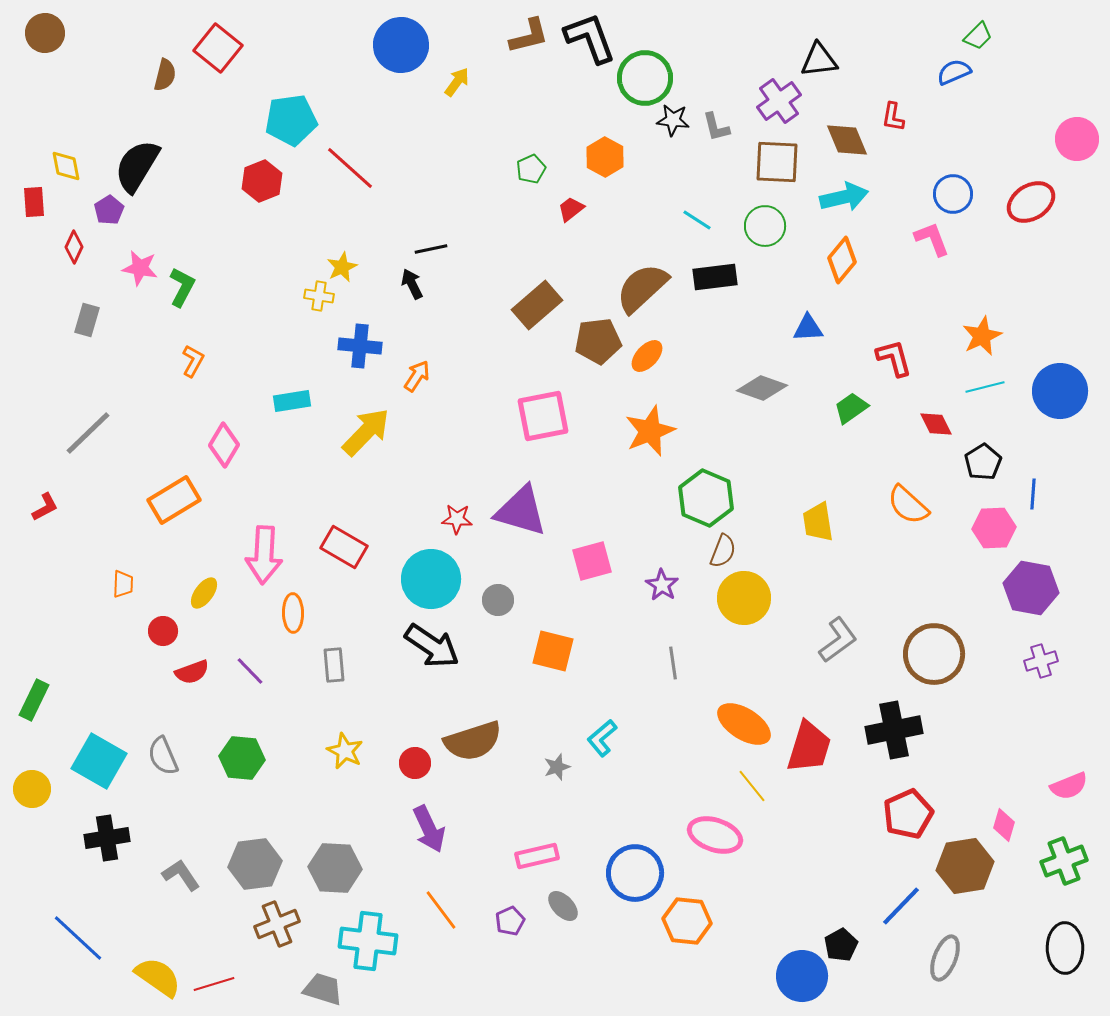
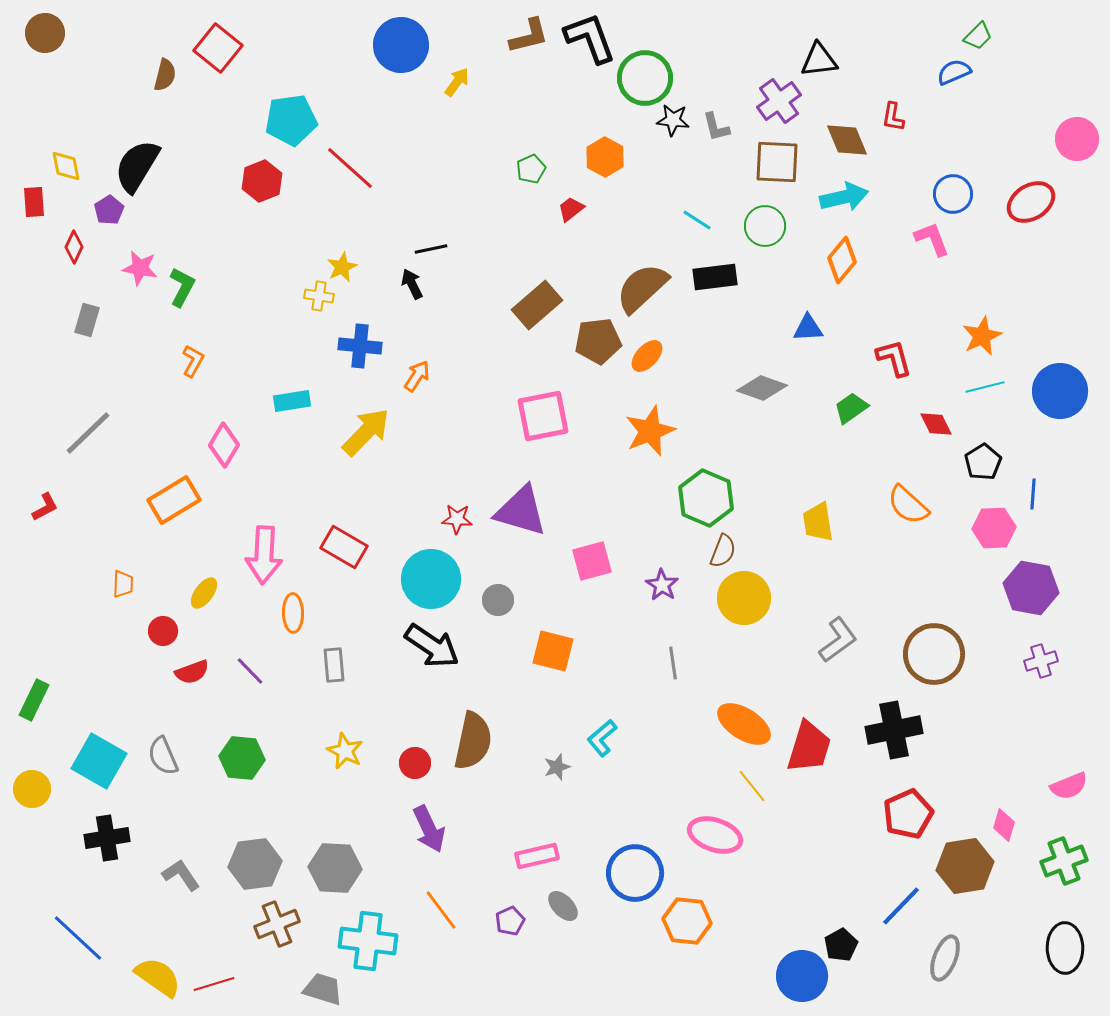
brown semicircle at (473, 741): rotated 60 degrees counterclockwise
